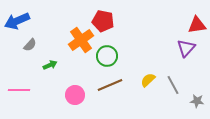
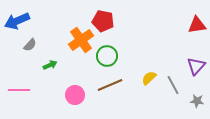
purple triangle: moved 10 px right, 18 px down
yellow semicircle: moved 1 px right, 2 px up
